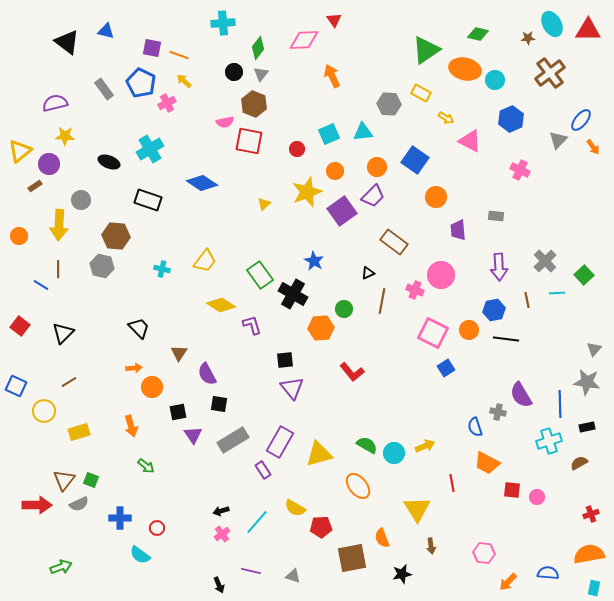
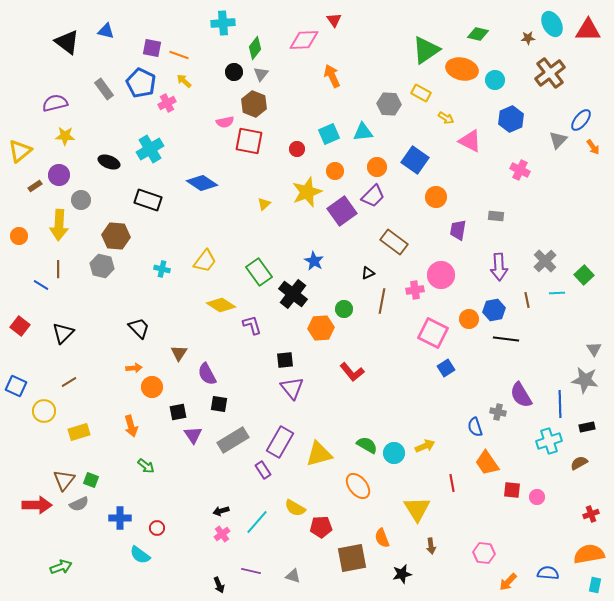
green diamond at (258, 48): moved 3 px left
orange ellipse at (465, 69): moved 3 px left
purple circle at (49, 164): moved 10 px right, 11 px down
purple trapezoid at (458, 230): rotated 15 degrees clockwise
green rectangle at (260, 275): moved 1 px left, 3 px up
pink cross at (415, 290): rotated 30 degrees counterclockwise
black cross at (293, 294): rotated 8 degrees clockwise
orange circle at (469, 330): moved 11 px up
gray triangle at (594, 349): rotated 14 degrees counterclockwise
gray star at (587, 382): moved 2 px left, 2 px up
orange trapezoid at (487, 463): rotated 28 degrees clockwise
cyan rectangle at (594, 588): moved 1 px right, 3 px up
